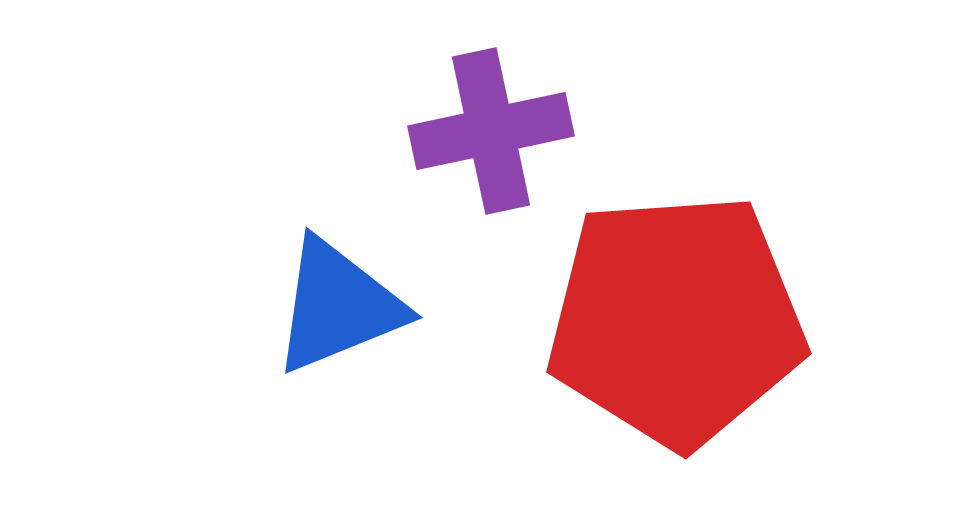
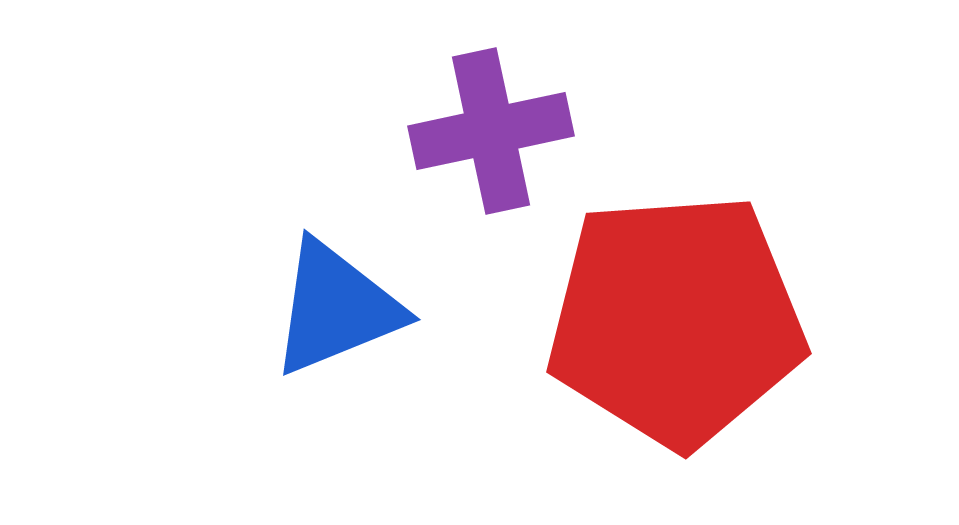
blue triangle: moved 2 px left, 2 px down
